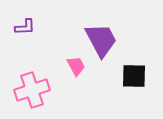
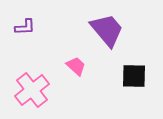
purple trapezoid: moved 6 px right, 10 px up; rotated 12 degrees counterclockwise
pink trapezoid: rotated 20 degrees counterclockwise
pink cross: rotated 20 degrees counterclockwise
